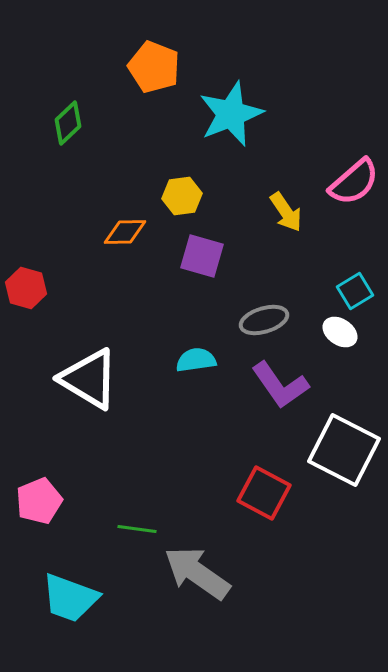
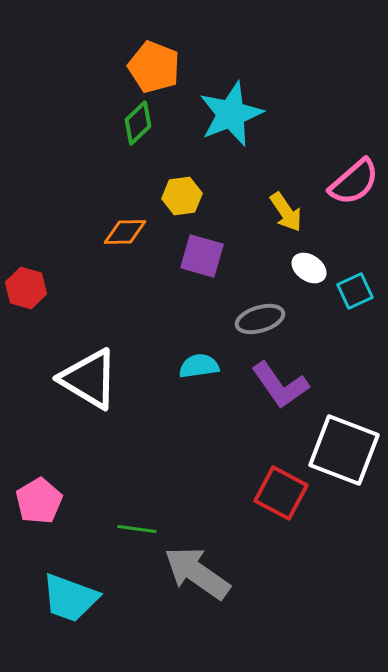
green diamond: moved 70 px right
cyan square: rotated 6 degrees clockwise
gray ellipse: moved 4 px left, 1 px up
white ellipse: moved 31 px left, 64 px up
cyan semicircle: moved 3 px right, 6 px down
white square: rotated 6 degrees counterclockwise
red square: moved 17 px right
pink pentagon: rotated 9 degrees counterclockwise
